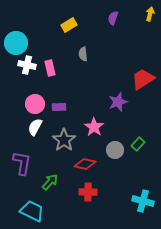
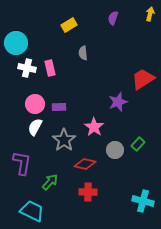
gray semicircle: moved 1 px up
white cross: moved 3 px down
